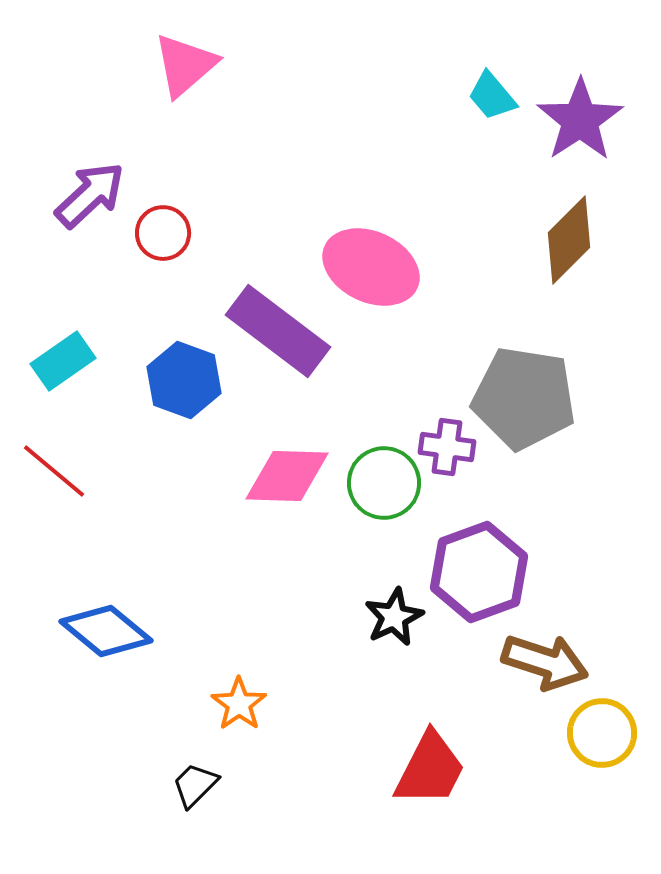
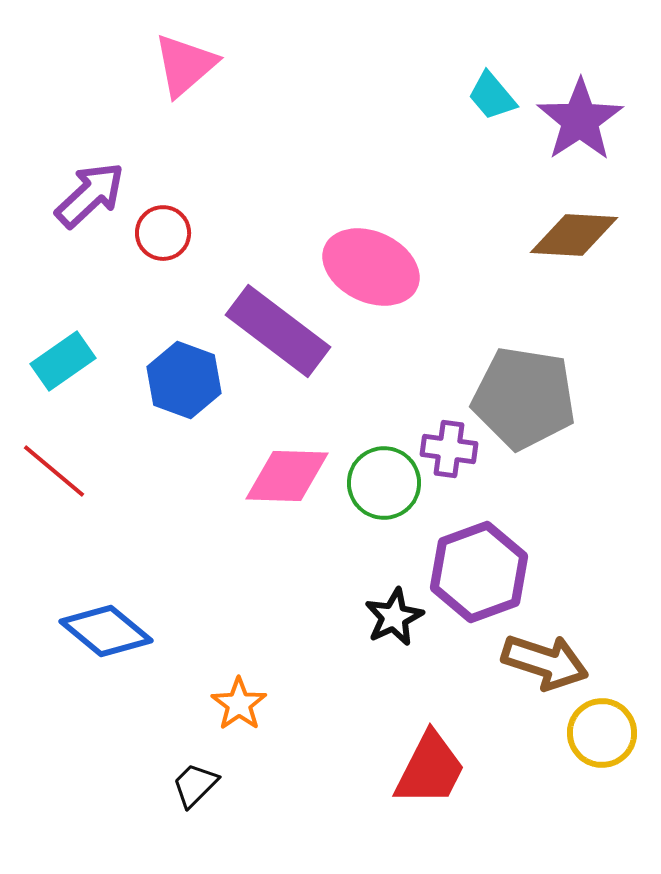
brown diamond: moved 5 px right, 5 px up; rotated 48 degrees clockwise
purple cross: moved 2 px right, 2 px down
